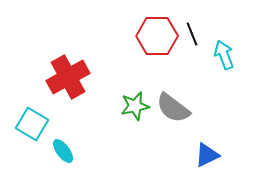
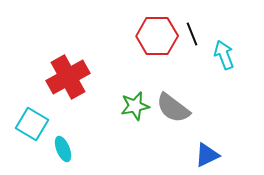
cyan ellipse: moved 2 px up; rotated 15 degrees clockwise
